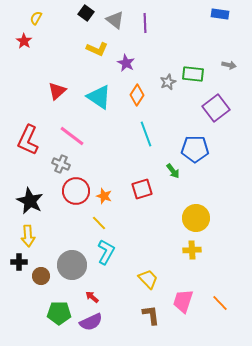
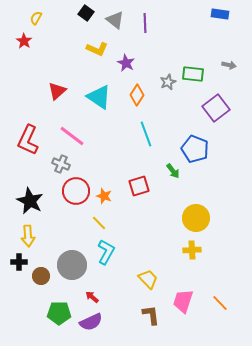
blue pentagon: rotated 20 degrees clockwise
red square: moved 3 px left, 3 px up
